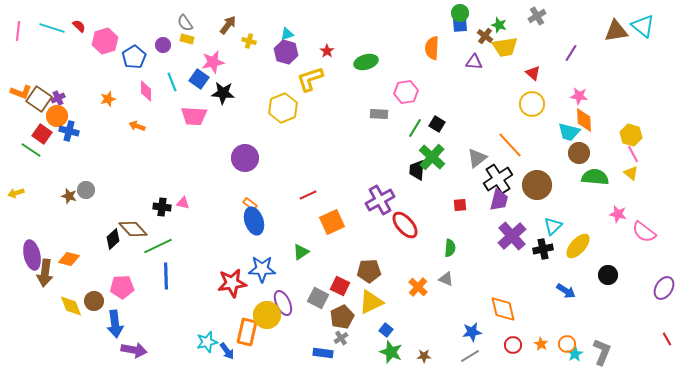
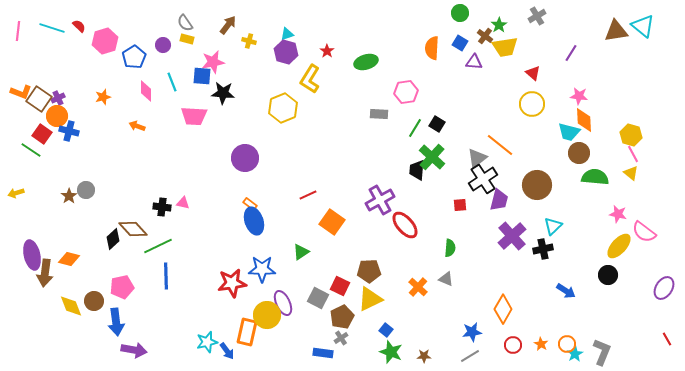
blue square at (460, 25): moved 18 px down; rotated 35 degrees clockwise
green star at (499, 25): rotated 21 degrees clockwise
blue square at (199, 79): moved 3 px right, 3 px up; rotated 30 degrees counterclockwise
yellow L-shape at (310, 79): rotated 40 degrees counterclockwise
orange star at (108, 99): moved 5 px left, 2 px up
orange line at (510, 145): moved 10 px left; rotated 8 degrees counterclockwise
black cross at (498, 179): moved 15 px left
brown star at (69, 196): rotated 21 degrees clockwise
orange square at (332, 222): rotated 30 degrees counterclockwise
yellow ellipse at (578, 246): moved 41 px right
pink pentagon at (122, 287): rotated 10 degrees counterclockwise
yellow triangle at (371, 302): moved 1 px left, 3 px up
orange diamond at (503, 309): rotated 44 degrees clockwise
blue arrow at (115, 324): moved 1 px right, 2 px up
